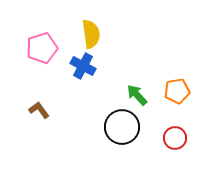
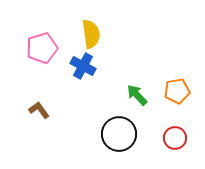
black circle: moved 3 px left, 7 px down
